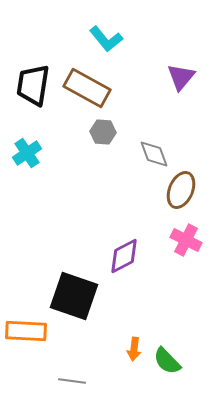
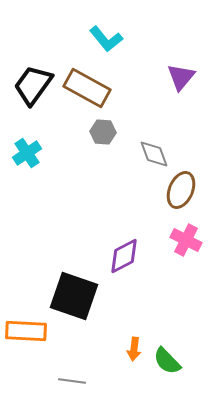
black trapezoid: rotated 27 degrees clockwise
